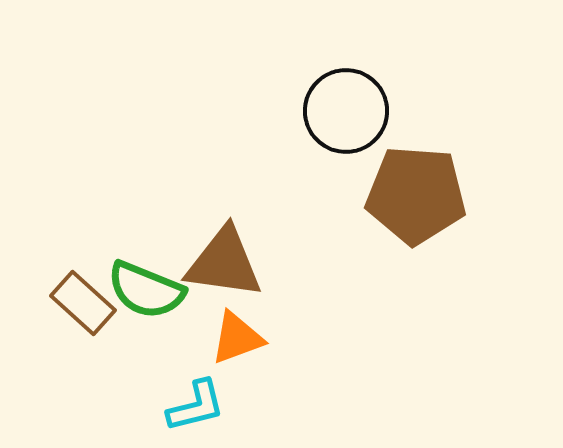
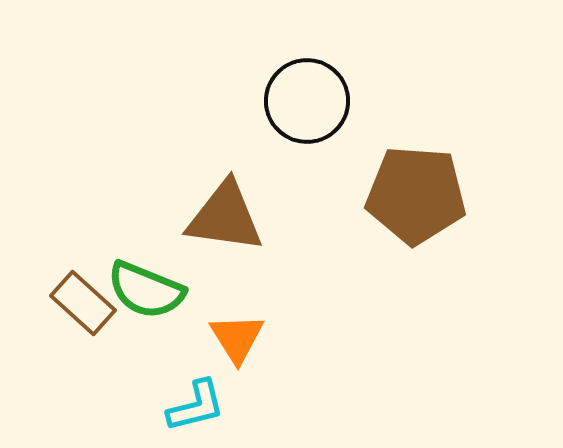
black circle: moved 39 px left, 10 px up
brown triangle: moved 1 px right, 46 px up
orange triangle: rotated 42 degrees counterclockwise
